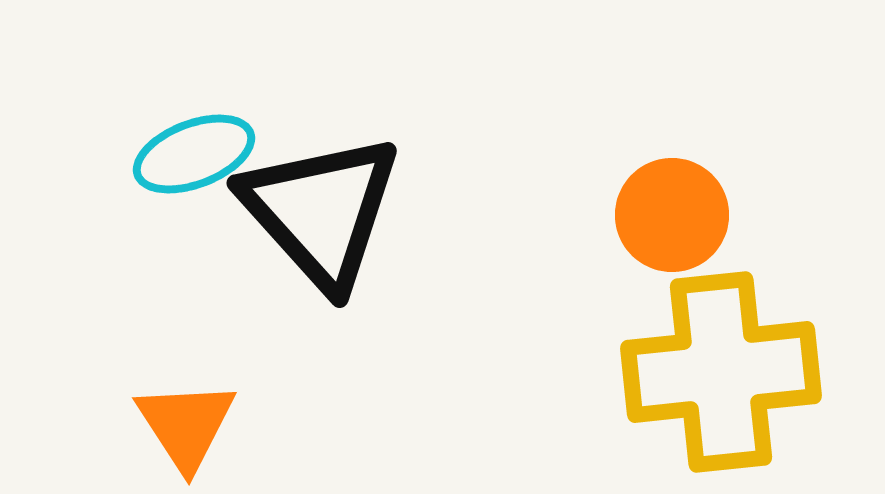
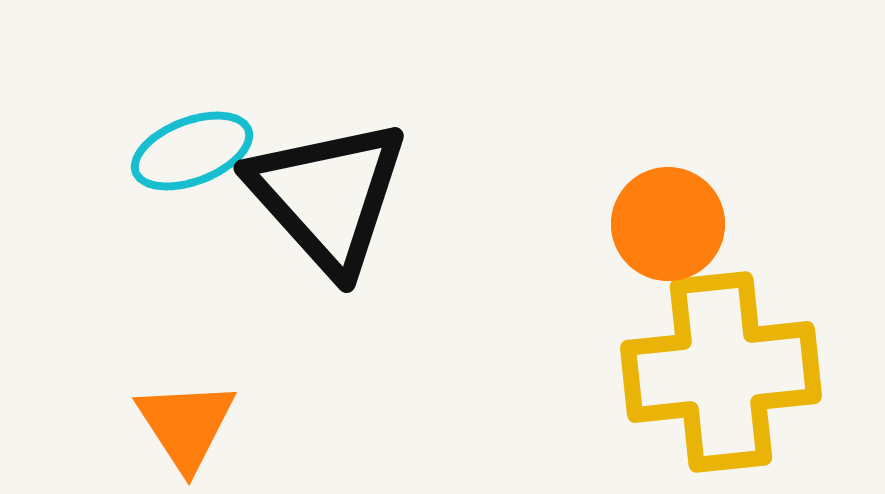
cyan ellipse: moved 2 px left, 3 px up
black triangle: moved 7 px right, 15 px up
orange circle: moved 4 px left, 9 px down
